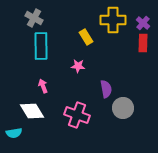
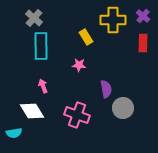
gray cross: rotated 12 degrees clockwise
purple cross: moved 7 px up
pink star: moved 1 px right, 1 px up
